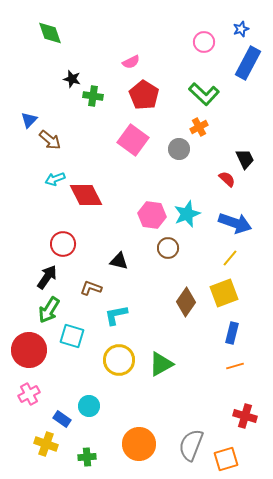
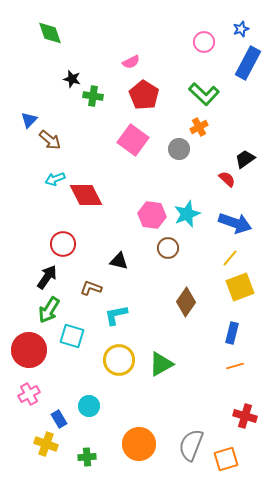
black trapezoid at (245, 159): rotated 100 degrees counterclockwise
yellow square at (224, 293): moved 16 px right, 6 px up
blue rectangle at (62, 419): moved 3 px left; rotated 24 degrees clockwise
